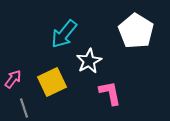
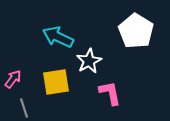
cyan arrow: moved 6 px left, 3 px down; rotated 76 degrees clockwise
yellow square: moved 4 px right; rotated 16 degrees clockwise
